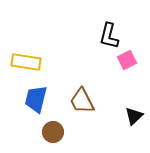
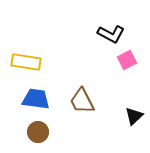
black L-shape: moved 2 px right, 2 px up; rotated 76 degrees counterclockwise
blue trapezoid: rotated 84 degrees clockwise
brown circle: moved 15 px left
